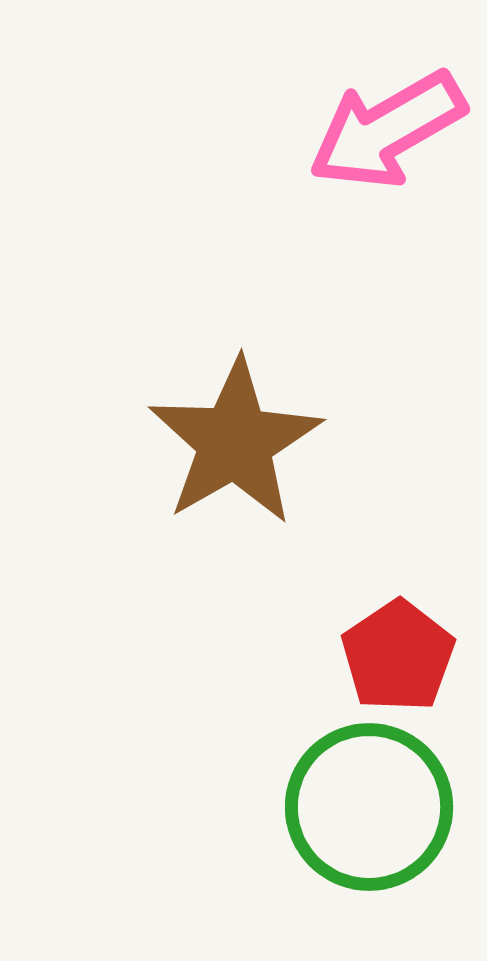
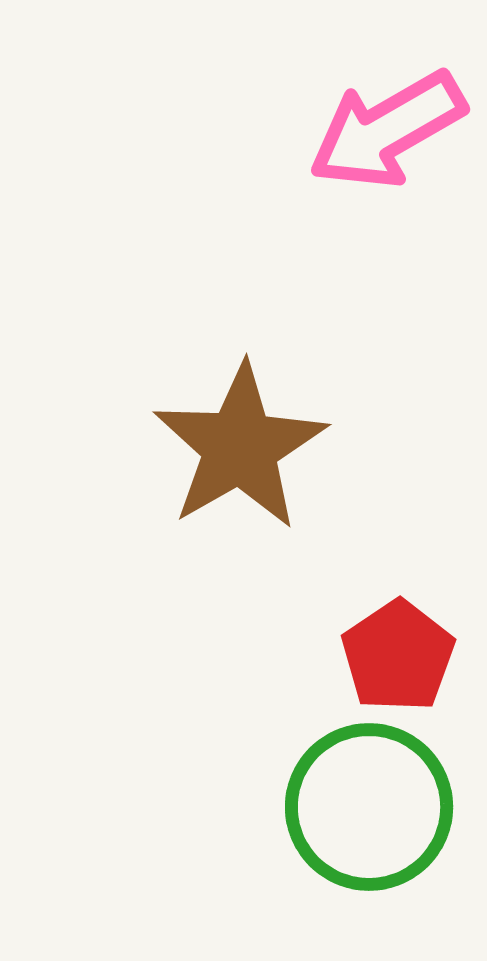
brown star: moved 5 px right, 5 px down
